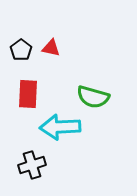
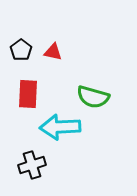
red triangle: moved 2 px right, 4 px down
